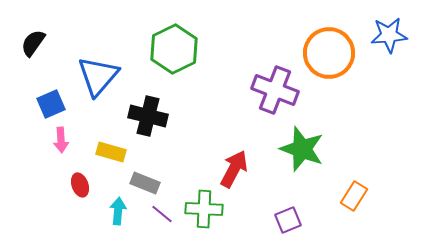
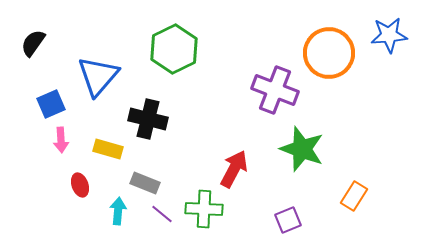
black cross: moved 3 px down
yellow rectangle: moved 3 px left, 3 px up
